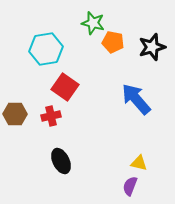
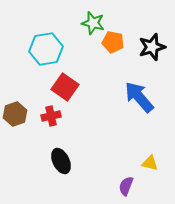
blue arrow: moved 3 px right, 2 px up
brown hexagon: rotated 20 degrees counterclockwise
yellow triangle: moved 11 px right
purple semicircle: moved 4 px left
